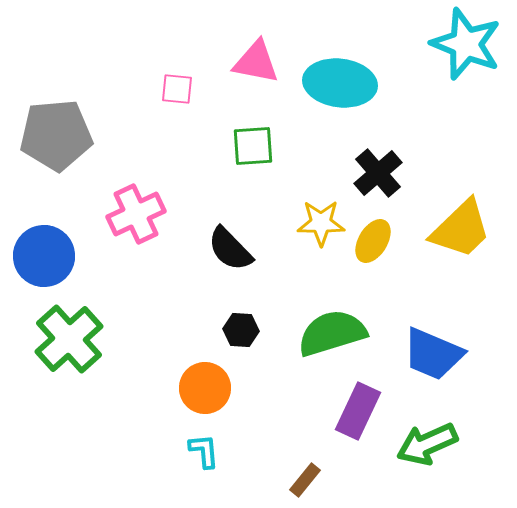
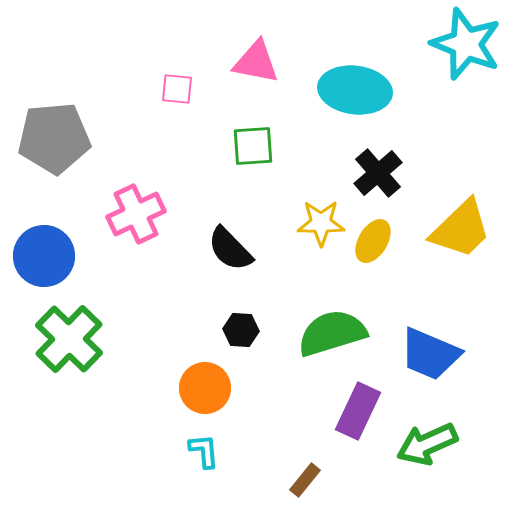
cyan ellipse: moved 15 px right, 7 px down
gray pentagon: moved 2 px left, 3 px down
green cross: rotated 4 degrees counterclockwise
blue trapezoid: moved 3 px left
